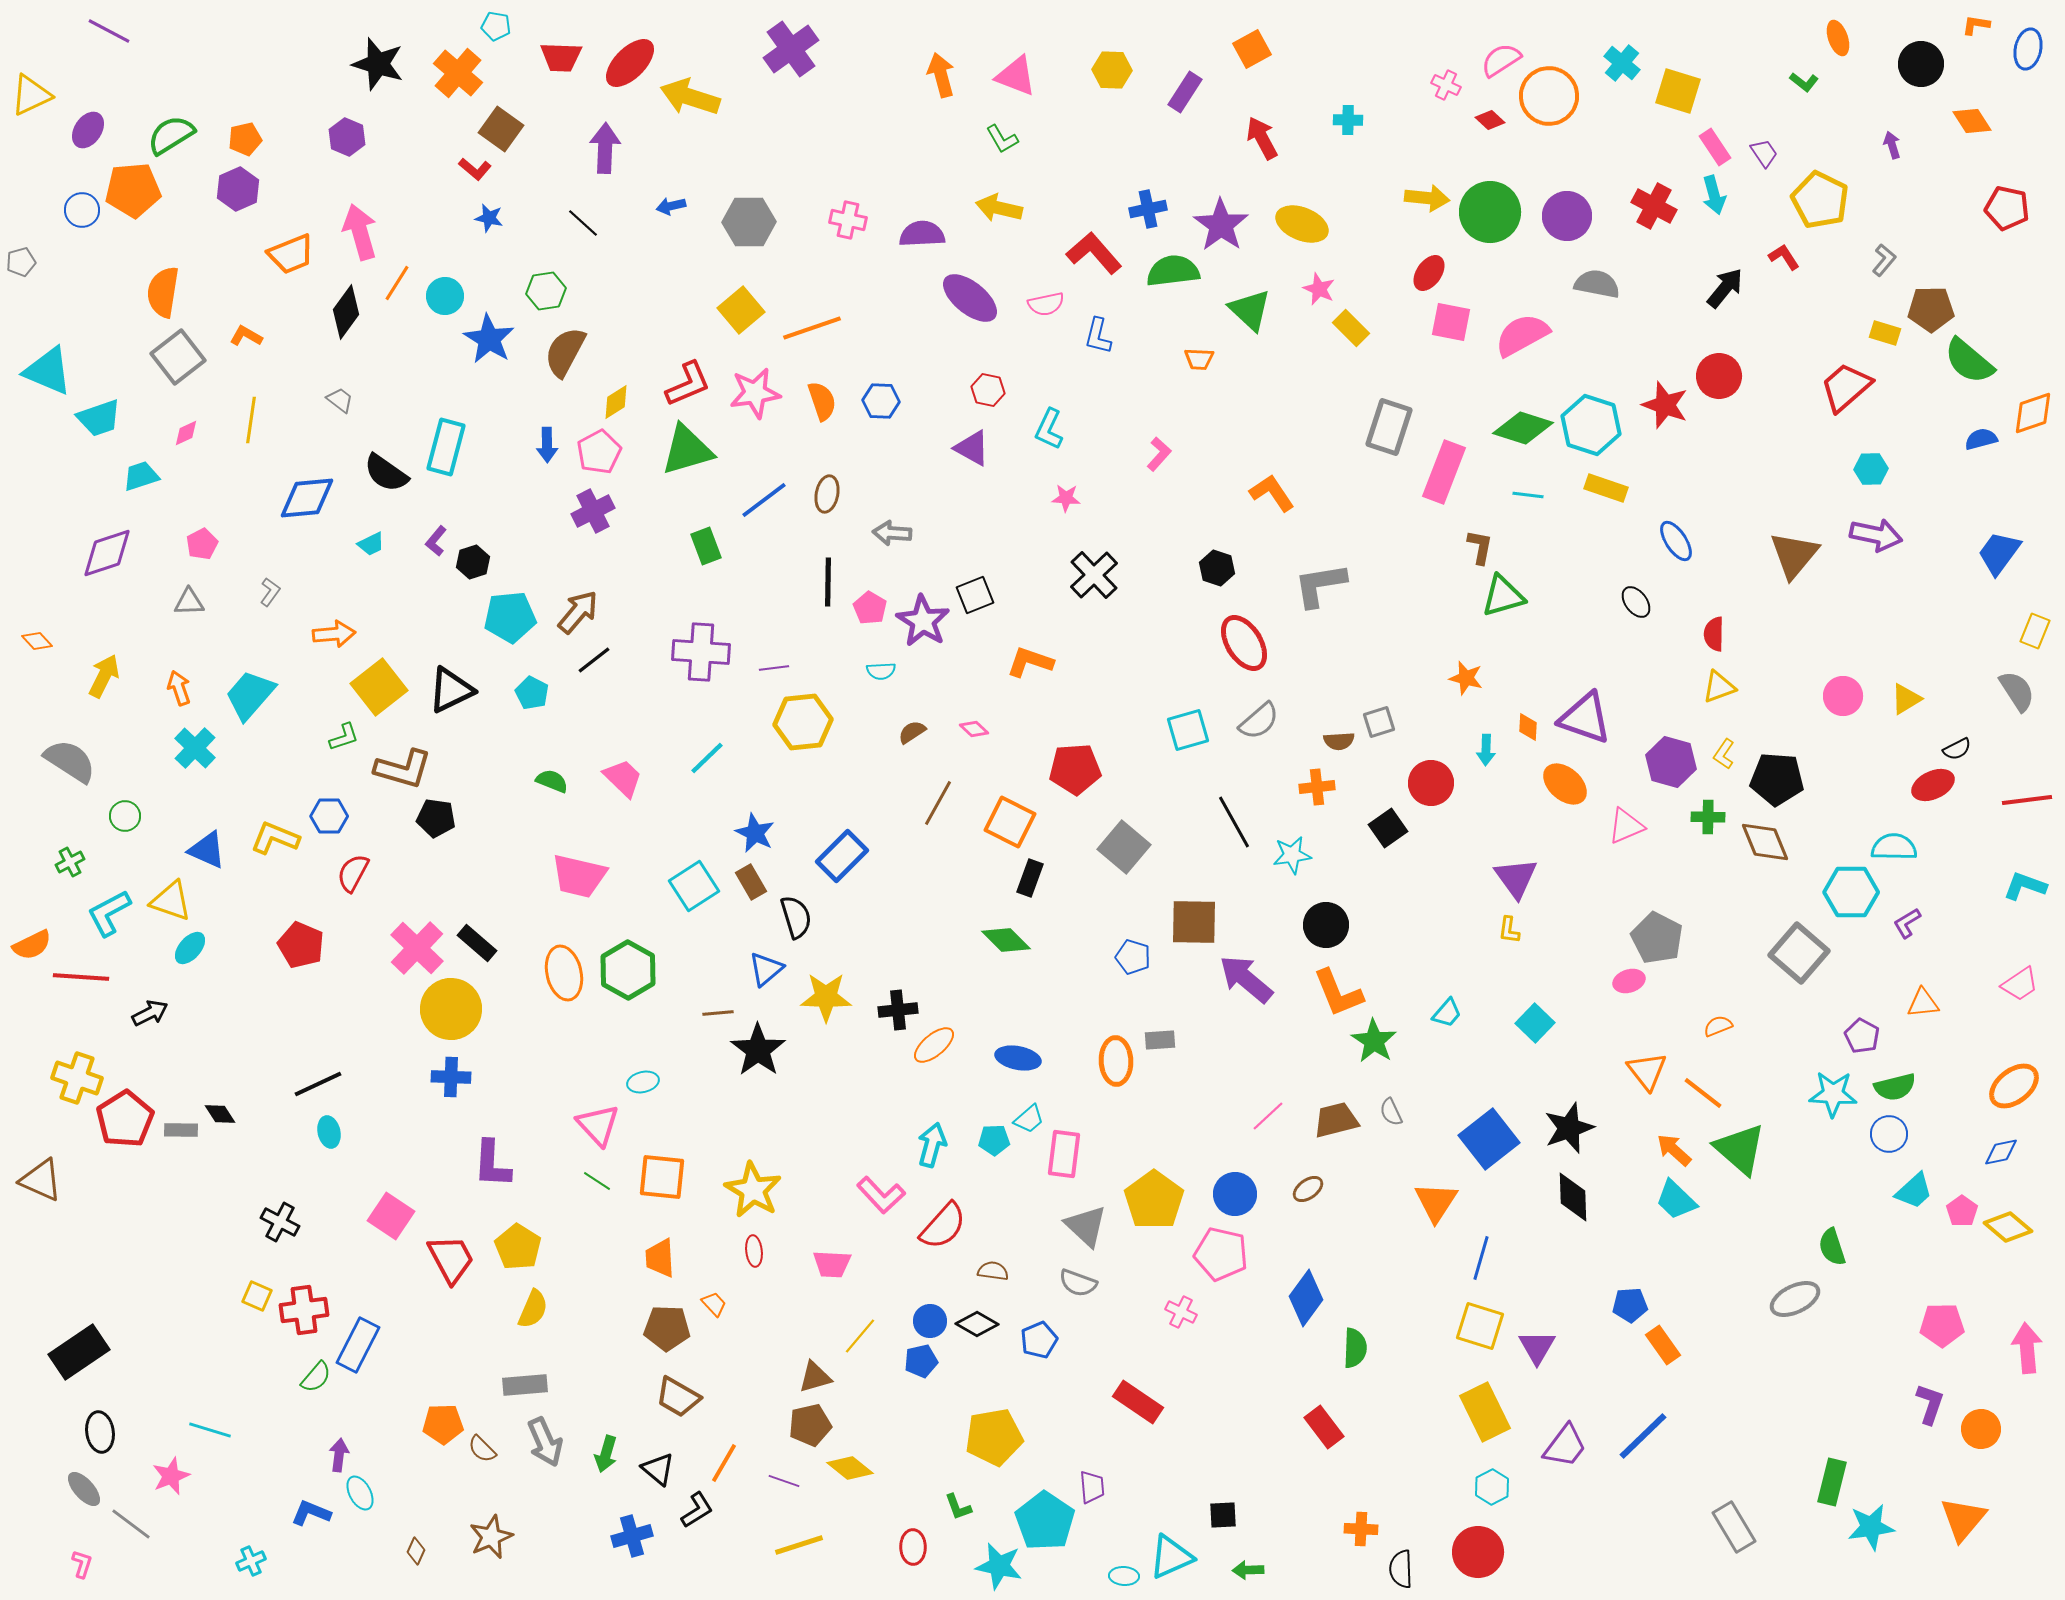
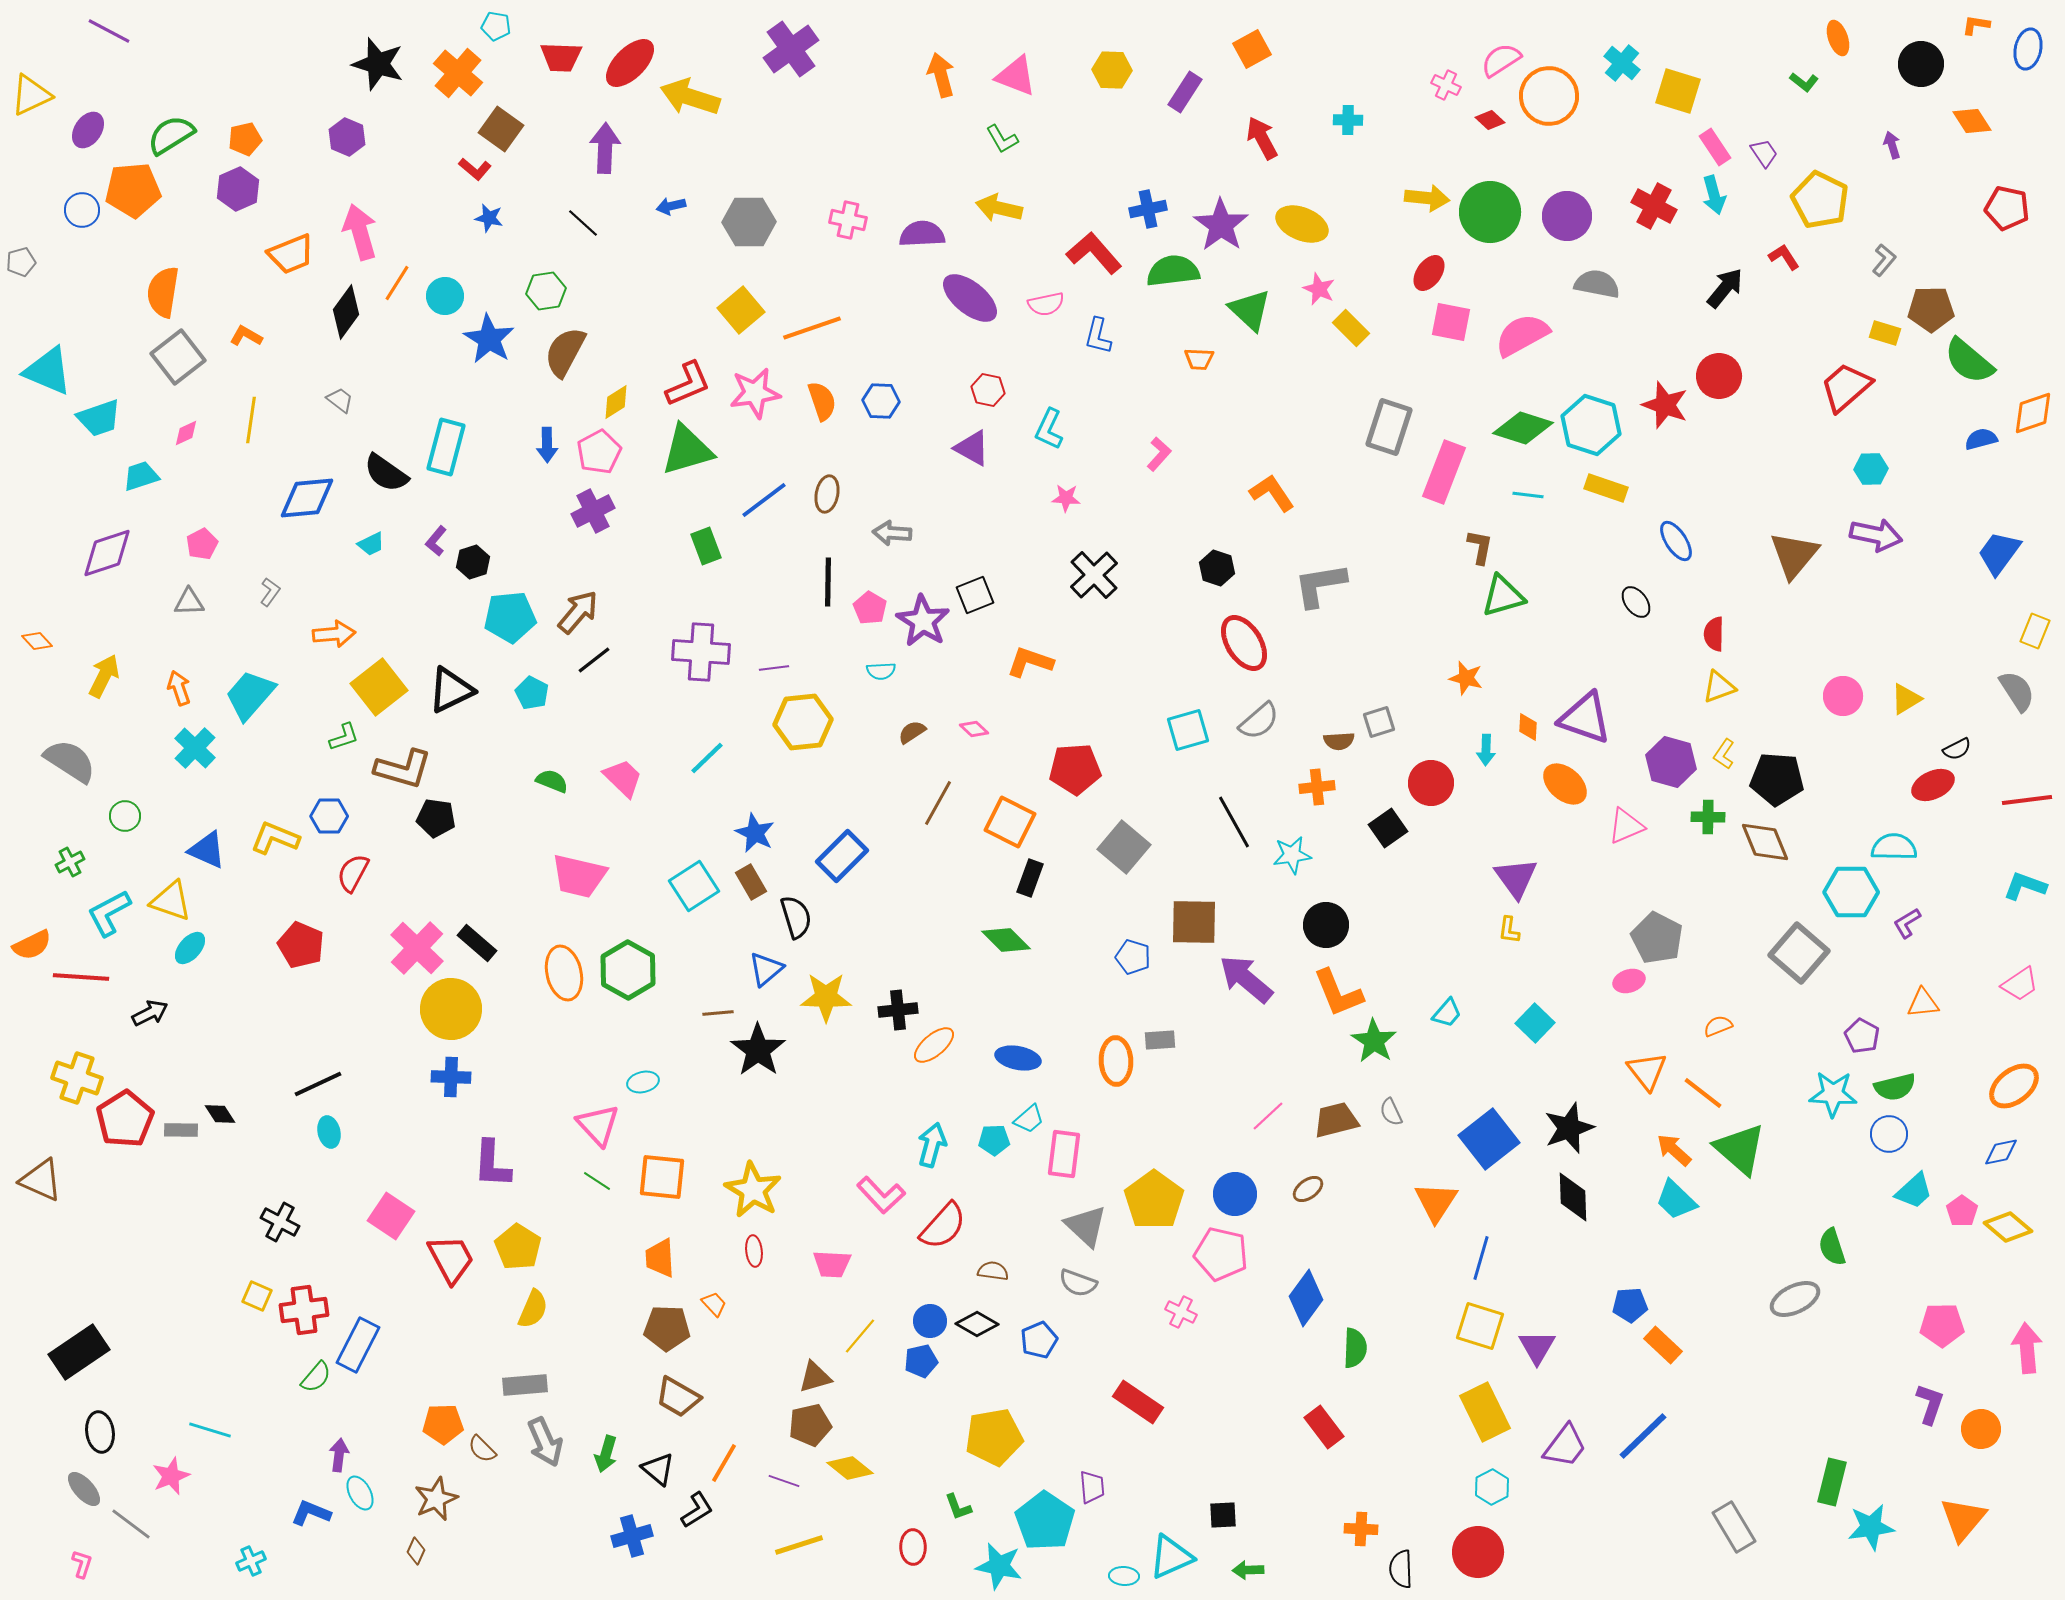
orange rectangle at (1663, 1345): rotated 12 degrees counterclockwise
brown star at (491, 1537): moved 55 px left, 38 px up
